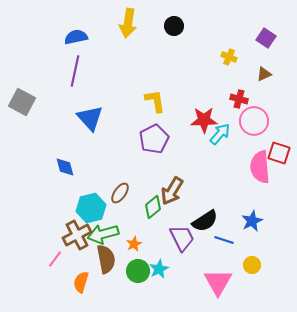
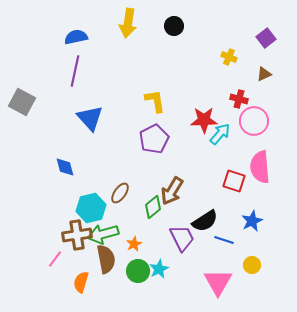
purple square: rotated 18 degrees clockwise
red square: moved 45 px left, 28 px down
brown cross: rotated 20 degrees clockwise
